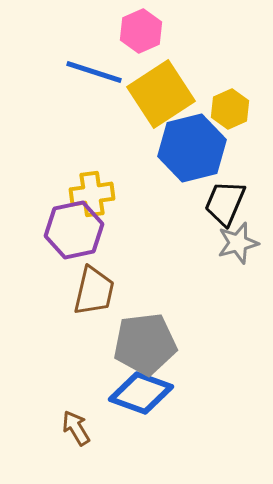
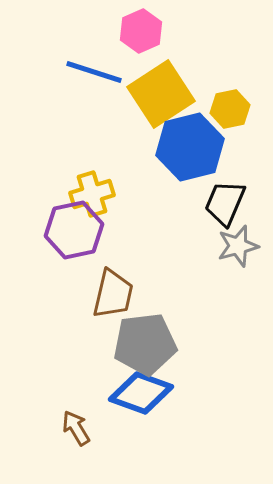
yellow hexagon: rotated 12 degrees clockwise
blue hexagon: moved 2 px left, 1 px up
yellow cross: rotated 9 degrees counterclockwise
gray star: moved 3 px down
brown trapezoid: moved 19 px right, 3 px down
